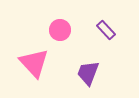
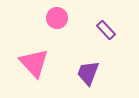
pink circle: moved 3 px left, 12 px up
